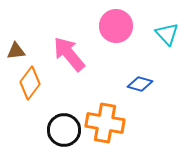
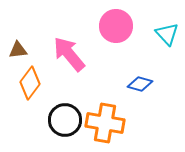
brown triangle: moved 2 px right, 1 px up
black circle: moved 1 px right, 10 px up
